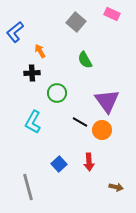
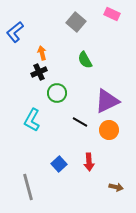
orange arrow: moved 2 px right, 2 px down; rotated 16 degrees clockwise
black cross: moved 7 px right, 1 px up; rotated 21 degrees counterclockwise
purple triangle: rotated 40 degrees clockwise
cyan L-shape: moved 1 px left, 2 px up
orange circle: moved 7 px right
